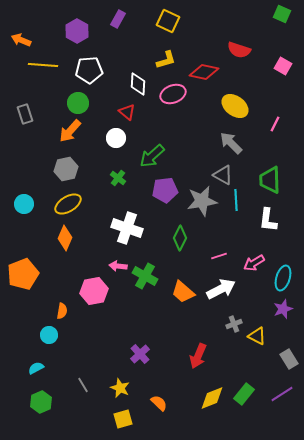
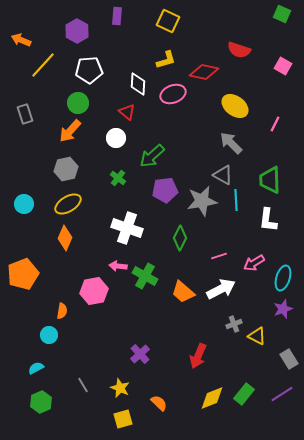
purple rectangle at (118, 19): moved 1 px left, 3 px up; rotated 24 degrees counterclockwise
yellow line at (43, 65): rotated 52 degrees counterclockwise
